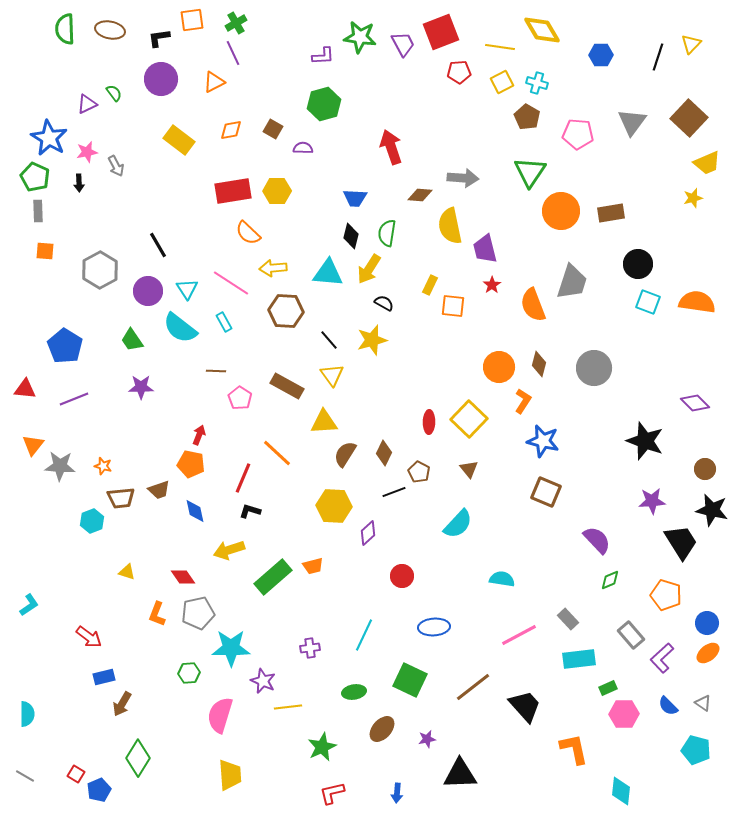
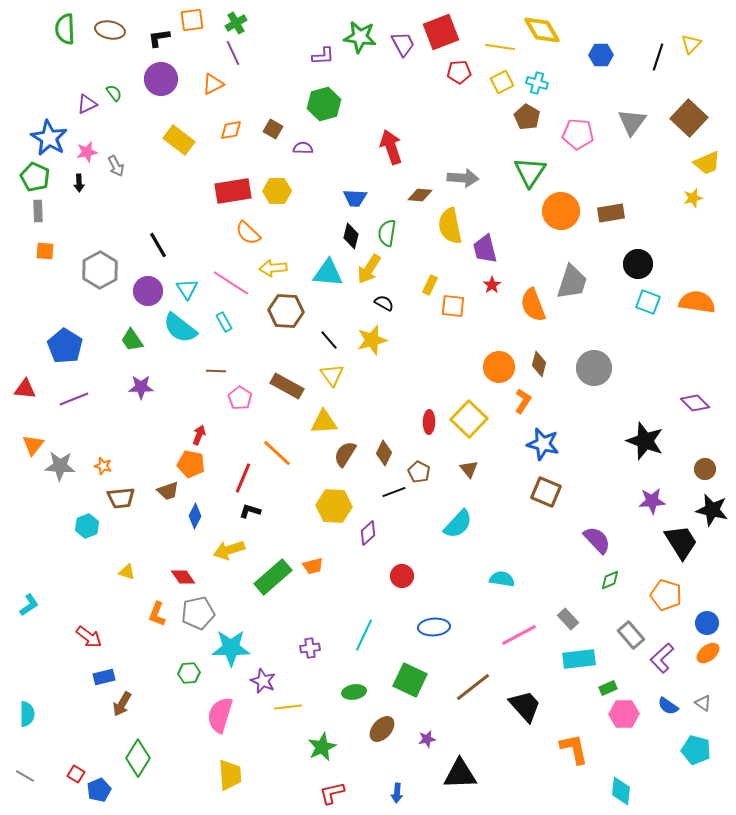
orange triangle at (214, 82): moved 1 px left, 2 px down
blue star at (543, 441): moved 3 px down
brown trapezoid at (159, 490): moved 9 px right, 1 px down
blue diamond at (195, 511): moved 5 px down; rotated 40 degrees clockwise
cyan hexagon at (92, 521): moved 5 px left, 5 px down
blue semicircle at (668, 706): rotated 10 degrees counterclockwise
